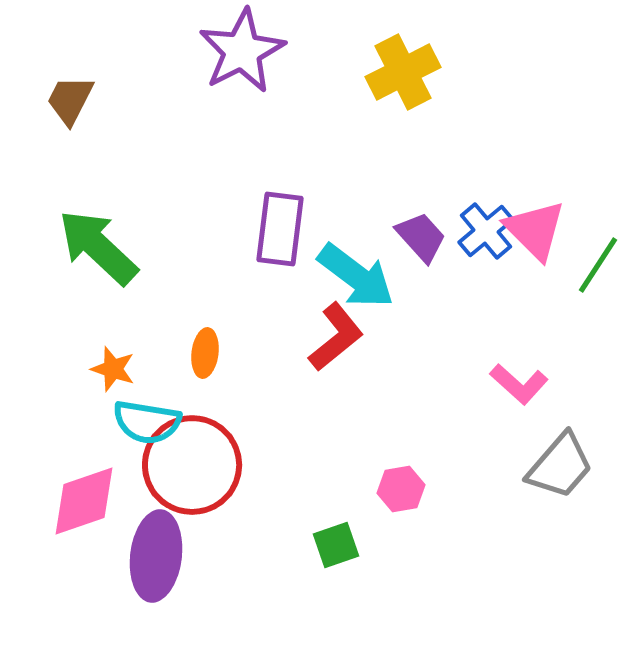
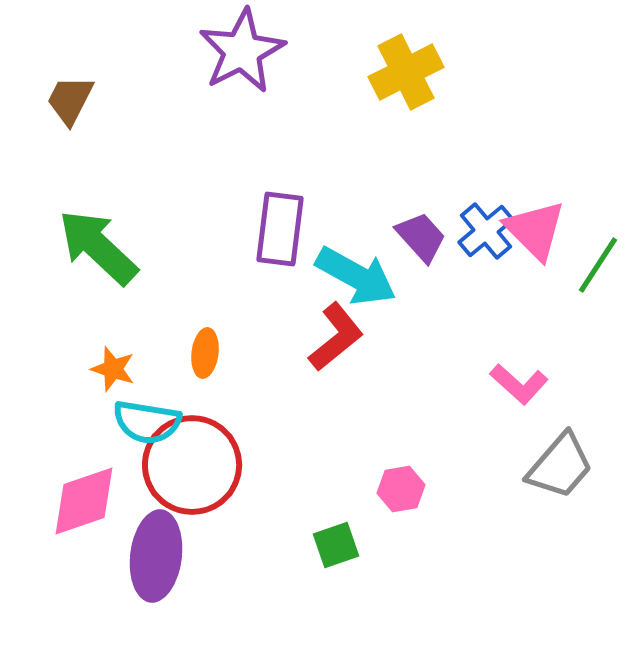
yellow cross: moved 3 px right
cyan arrow: rotated 8 degrees counterclockwise
